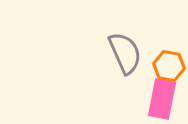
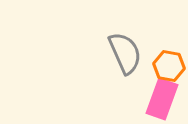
pink rectangle: rotated 9 degrees clockwise
